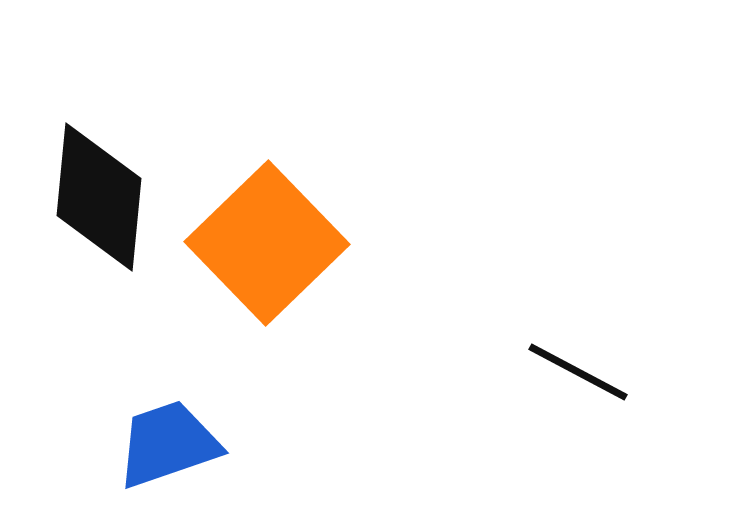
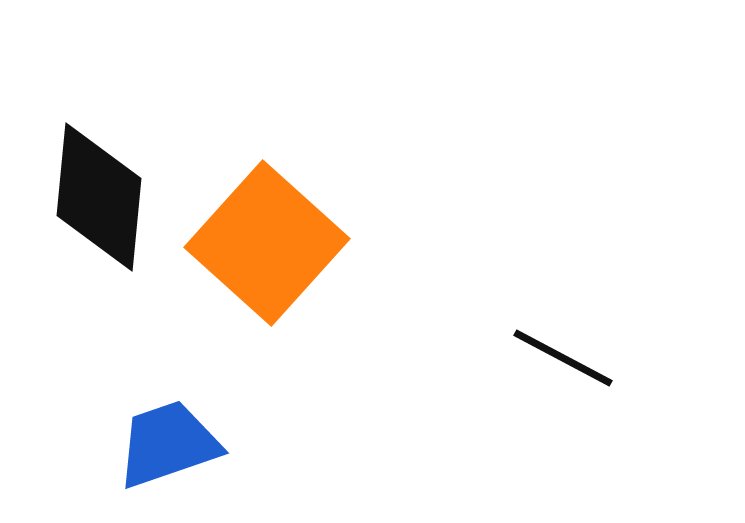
orange square: rotated 4 degrees counterclockwise
black line: moved 15 px left, 14 px up
